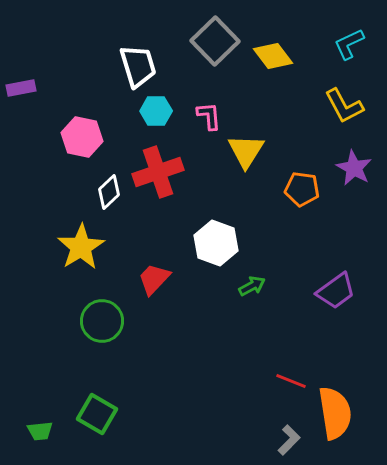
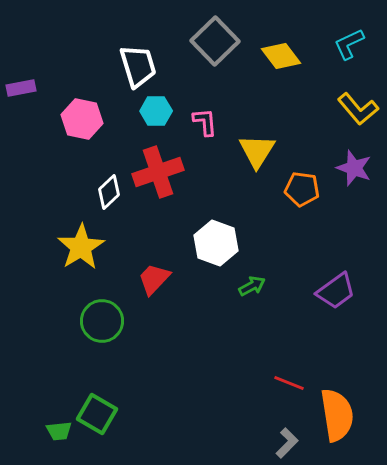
yellow diamond: moved 8 px right
yellow L-shape: moved 14 px right, 3 px down; rotated 12 degrees counterclockwise
pink L-shape: moved 4 px left, 6 px down
pink hexagon: moved 18 px up
yellow triangle: moved 11 px right
purple star: rotated 9 degrees counterclockwise
red line: moved 2 px left, 2 px down
orange semicircle: moved 2 px right, 2 px down
green trapezoid: moved 19 px right
gray L-shape: moved 2 px left, 3 px down
